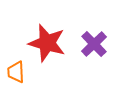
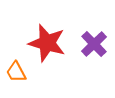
orange trapezoid: rotated 25 degrees counterclockwise
